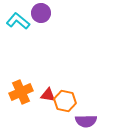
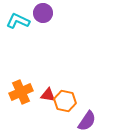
purple circle: moved 2 px right
cyan L-shape: rotated 15 degrees counterclockwise
purple semicircle: moved 1 px right; rotated 55 degrees counterclockwise
